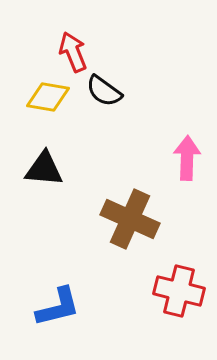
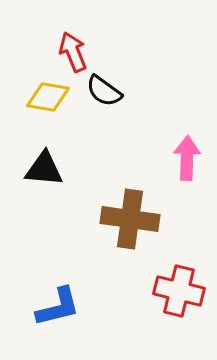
brown cross: rotated 16 degrees counterclockwise
